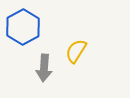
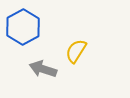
gray arrow: moved 1 px left, 1 px down; rotated 104 degrees clockwise
